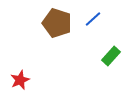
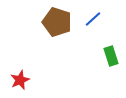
brown pentagon: moved 1 px up
green rectangle: rotated 60 degrees counterclockwise
